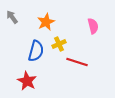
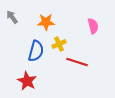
orange star: rotated 24 degrees clockwise
